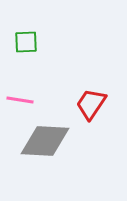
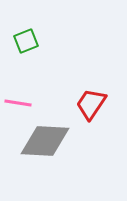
green square: moved 1 px up; rotated 20 degrees counterclockwise
pink line: moved 2 px left, 3 px down
